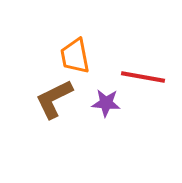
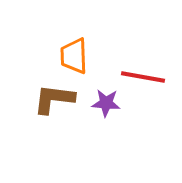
orange trapezoid: moved 1 px left; rotated 9 degrees clockwise
brown L-shape: rotated 33 degrees clockwise
